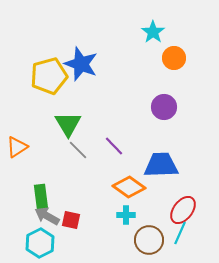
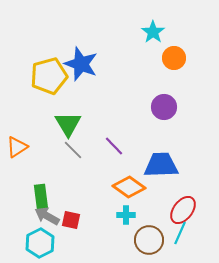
gray line: moved 5 px left
